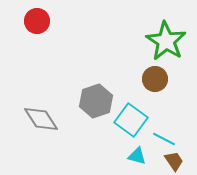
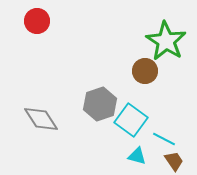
brown circle: moved 10 px left, 8 px up
gray hexagon: moved 4 px right, 3 px down
